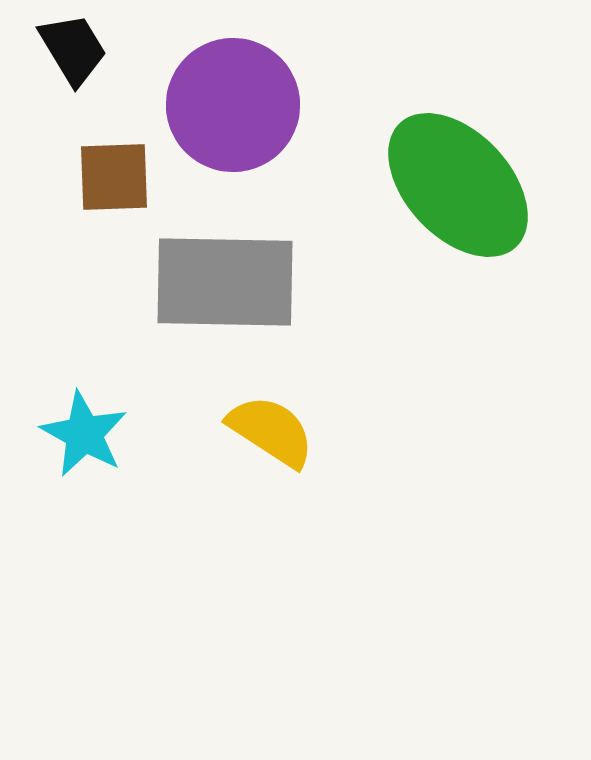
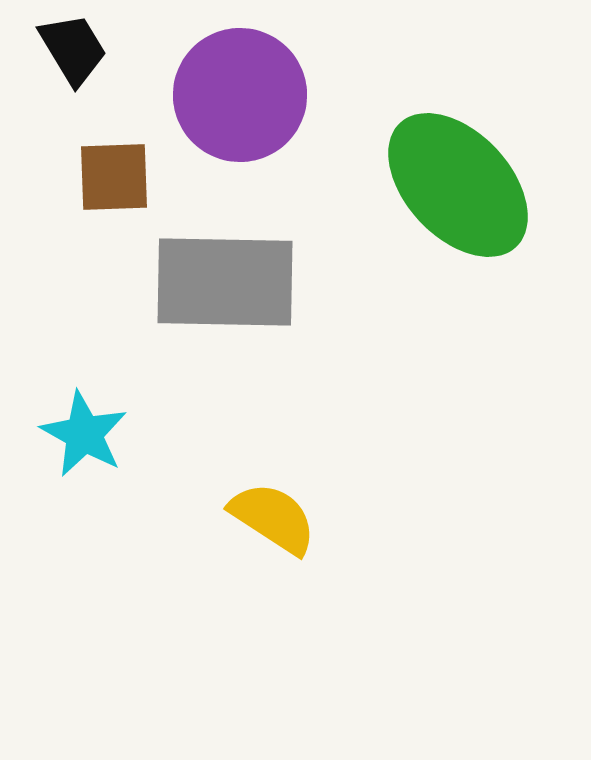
purple circle: moved 7 px right, 10 px up
yellow semicircle: moved 2 px right, 87 px down
